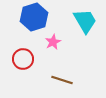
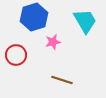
pink star: rotated 14 degrees clockwise
red circle: moved 7 px left, 4 px up
